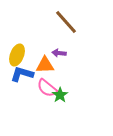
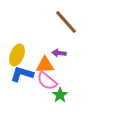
pink semicircle: moved 7 px up
